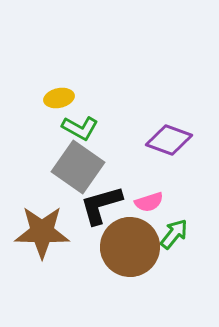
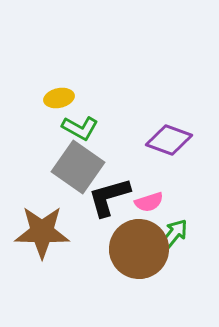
black L-shape: moved 8 px right, 8 px up
brown circle: moved 9 px right, 2 px down
